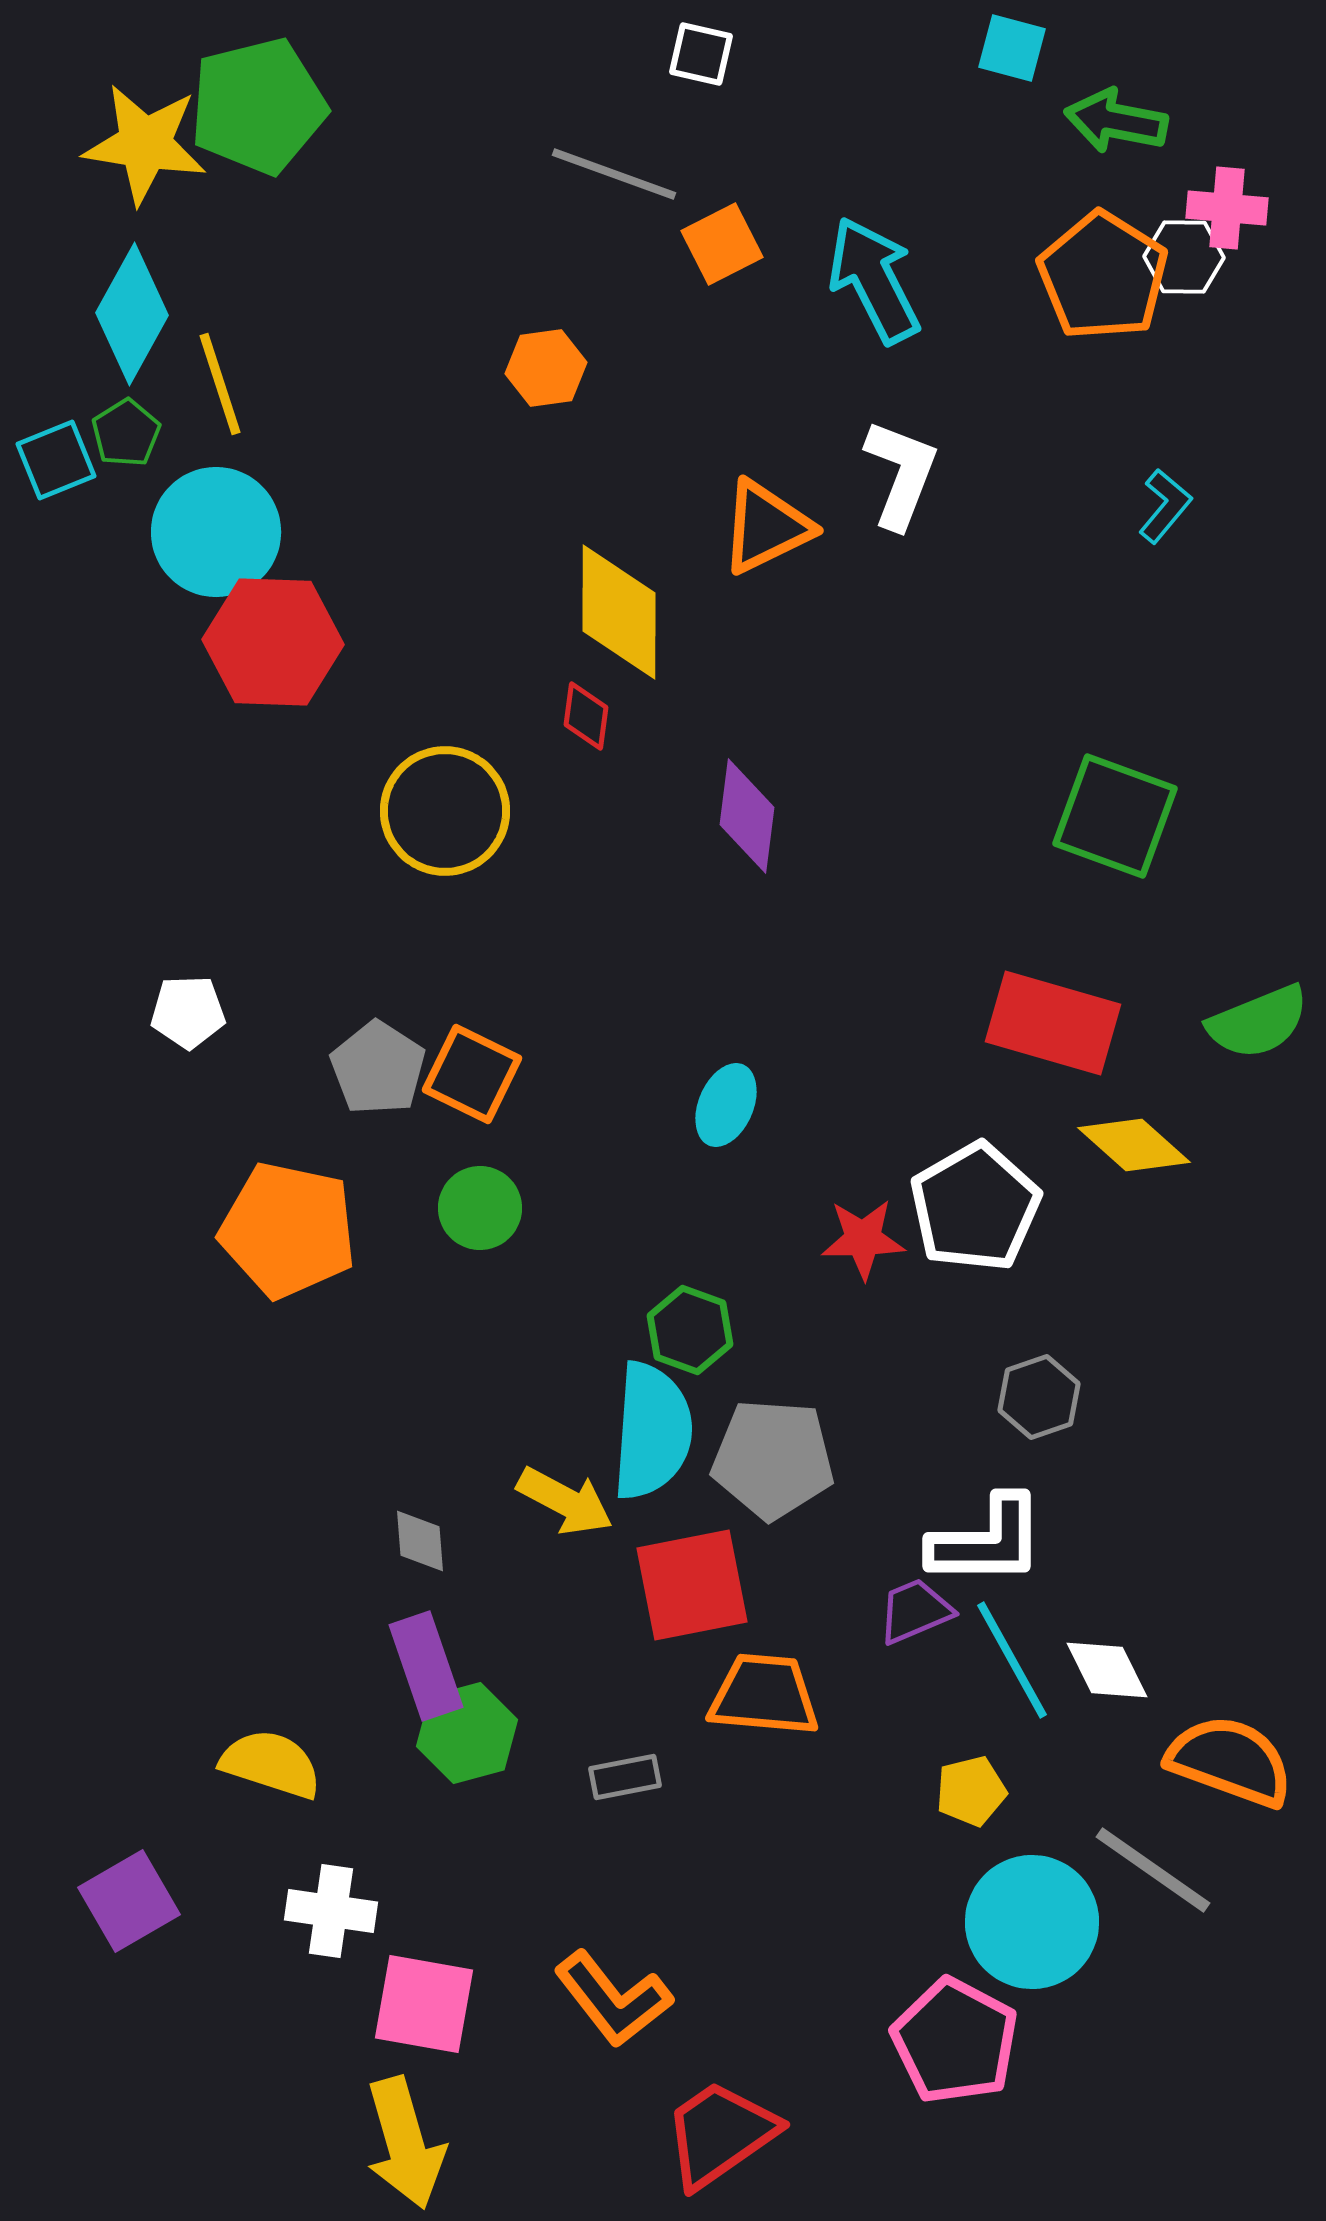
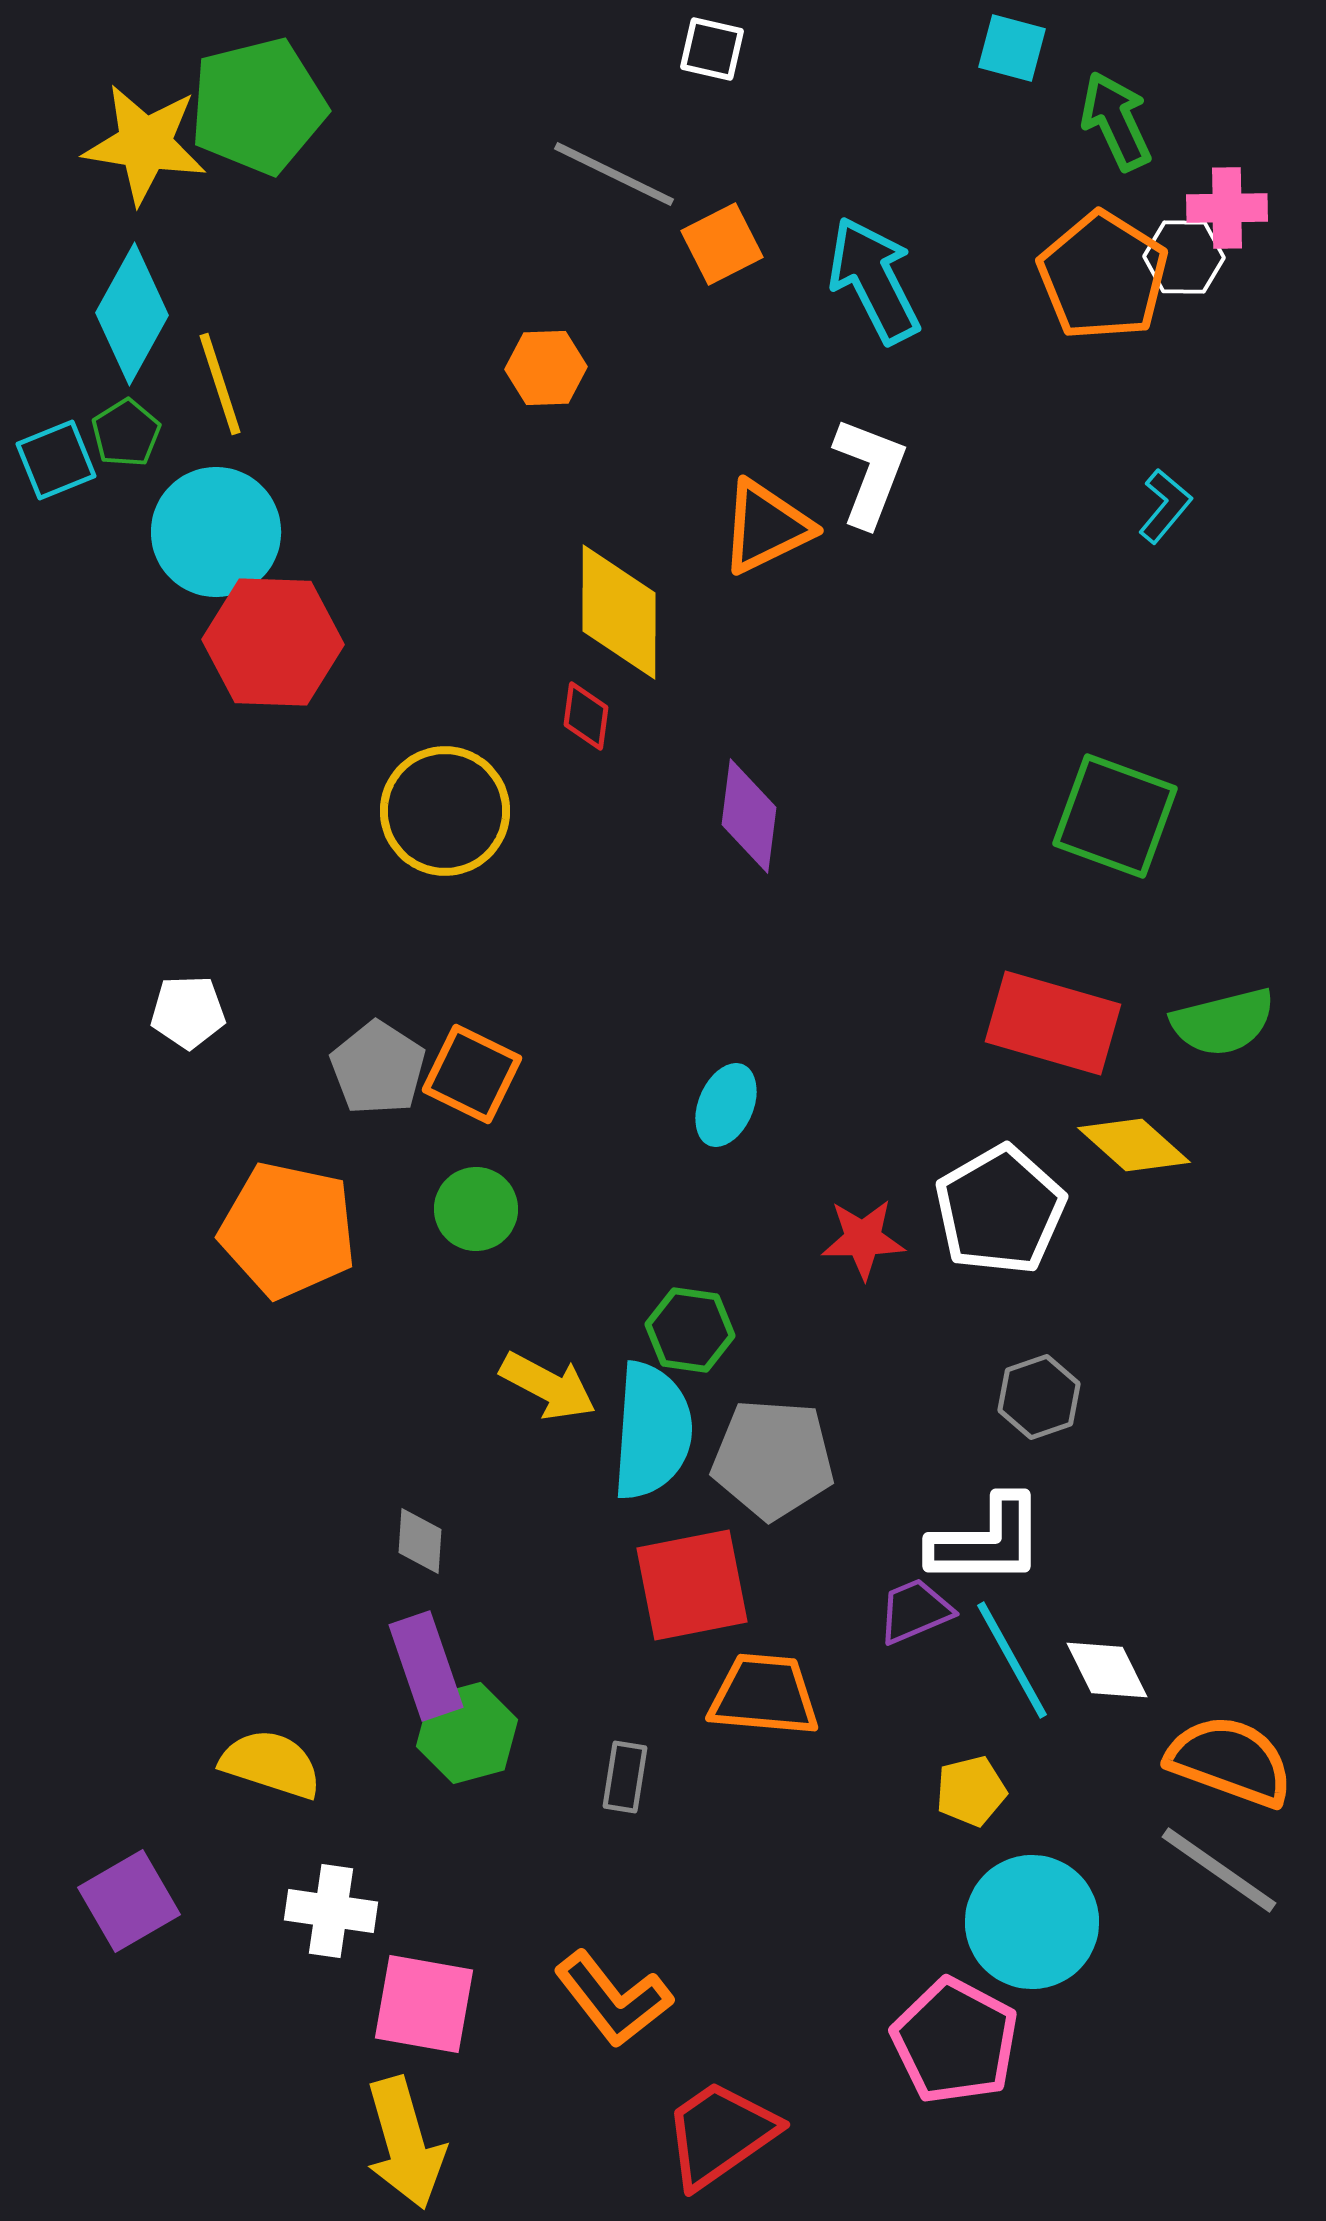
white square at (701, 54): moved 11 px right, 5 px up
green arrow at (1116, 121): rotated 54 degrees clockwise
gray line at (614, 174): rotated 6 degrees clockwise
pink cross at (1227, 208): rotated 6 degrees counterclockwise
orange hexagon at (546, 368): rotated 6 degrees clockwise
white L-shape at (901, 474): moved 31 px left, 2 px up
purple diamond at (747, 816): moved 2 px right
green semicircle at (1258, 1022): moved 35 px left; rotated 8 degrees clockwise
white pentagon at (975, 1207): moved 25 px right, 3 px down
green circle at (480, 1208): moved 4 px left, 1 px down
green hexagon at (690, 1330): rotated 12 degrees counterclockwise
yellow arrow at (565, 1501): moved 17 px left, 115 px up
gray diamond at (420, 1541): rotated 8 degrees clockwise
gray rectangle at (625, 1777): rotated 70 degrees counterclockwise
gray line at (1153, 1870): moved 66 px right
